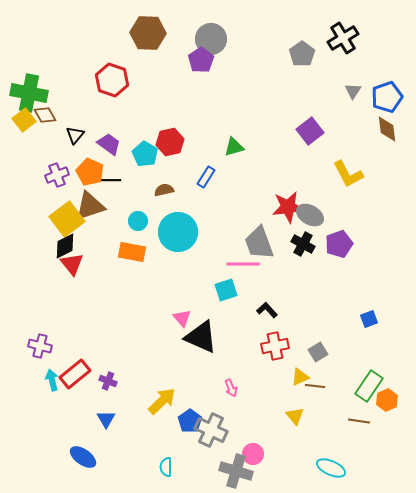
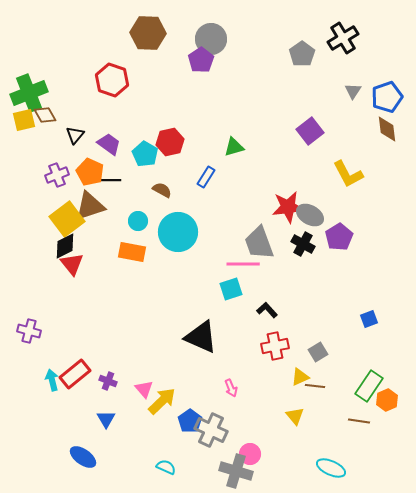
green cross at (29, 93): rotated 33 degrees counterclockwise
yellow square at (24, 120): rotated 25 degrees clockwise
brown semicircle at (164, 190): moved 2 px left; rotated 42 degrees clockwise
purple pentagon at (339, 244): moved 7 px up; rotated 12 degrees counterclockwise
cyan square at (226, 290): moved 5 px right, 1 px up
pink triangle at (182, 318): moved 38 px left, 71 px down
purple cross at (40, 346): moved 11 px left, 15 px up
pink circle at (253, 454): moved 3 px left
cyan semicircle at (166, 467): rotated 114 degrees clockwise
